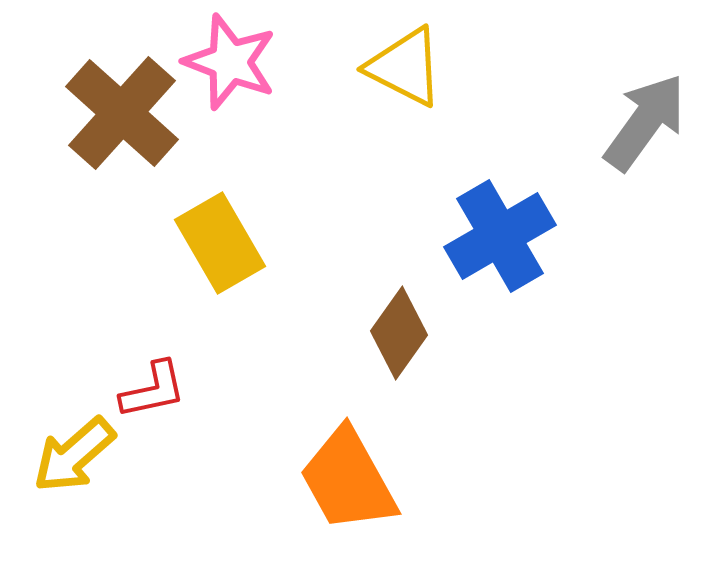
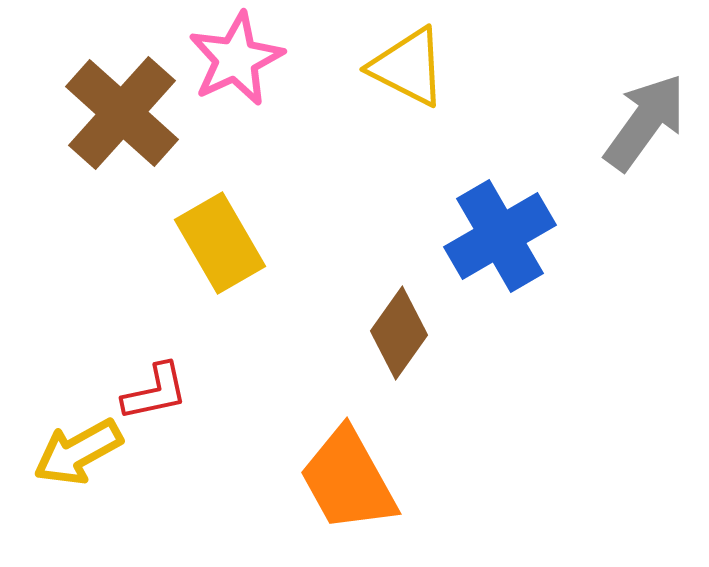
pink star: moved 6 px right, 3 px up; rotated 26 degrees clockwise
yellow triangle: moved 3 px right
red L-shape: moved 2 px right, 2 px down
yellow arrow: moved 4 px right, 3 px up; rotated 12 degrees clockwise
